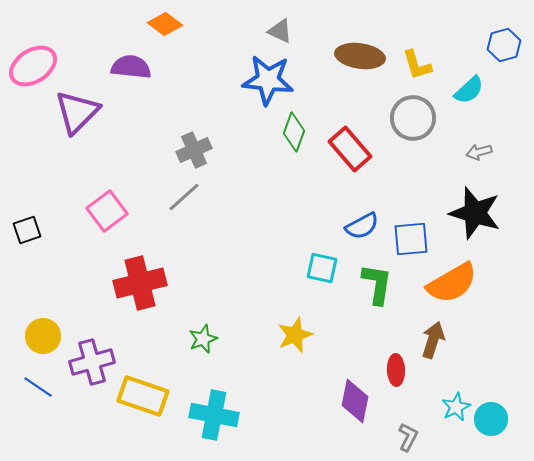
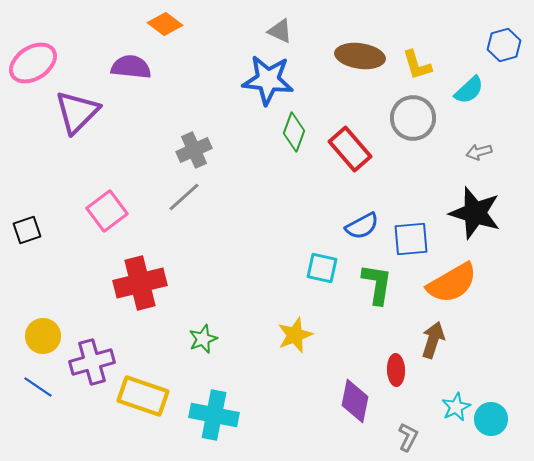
pink ellipse: moved 3 px up
